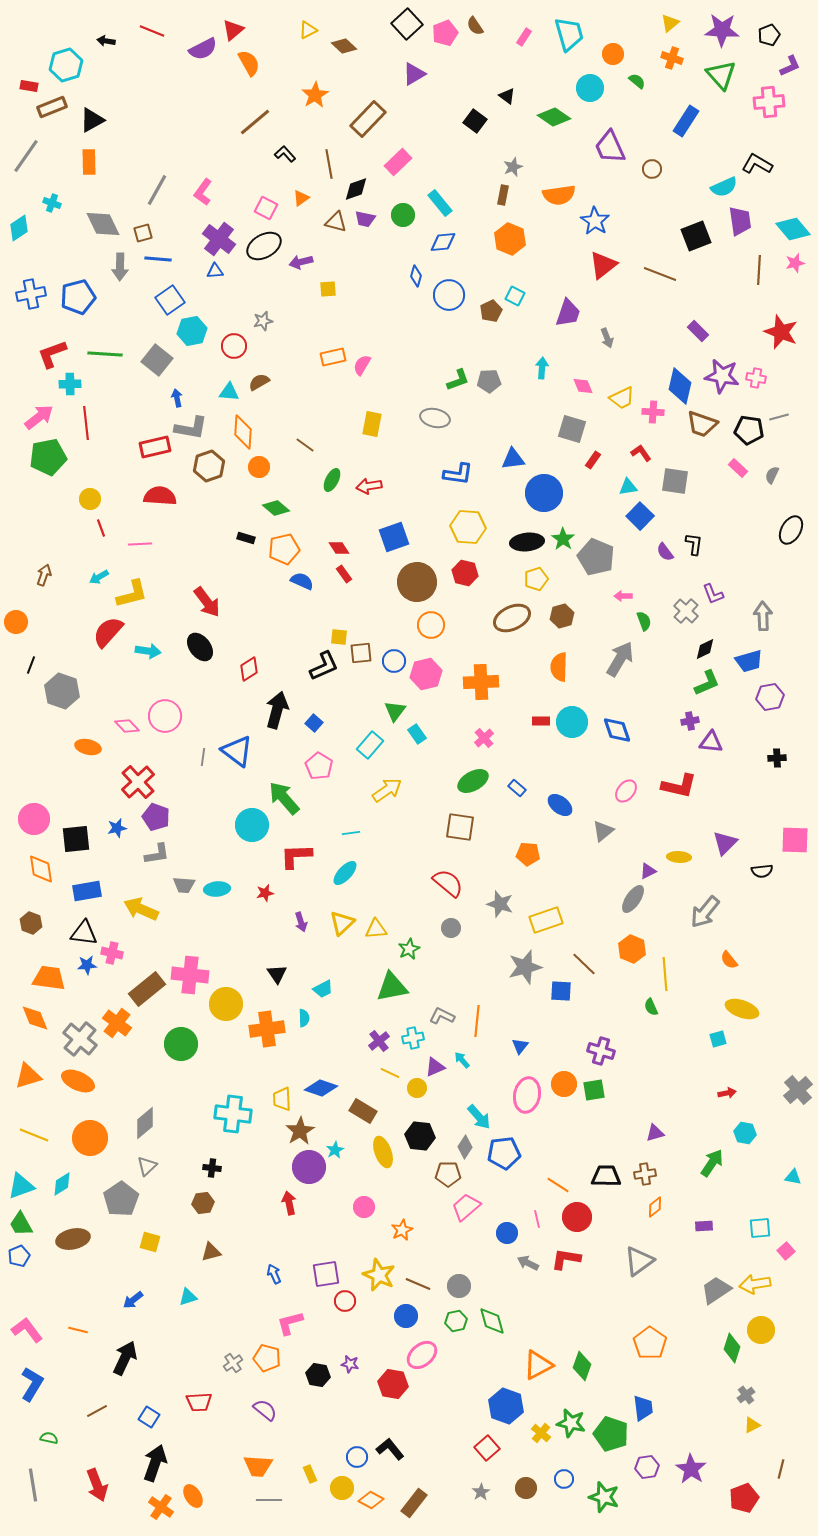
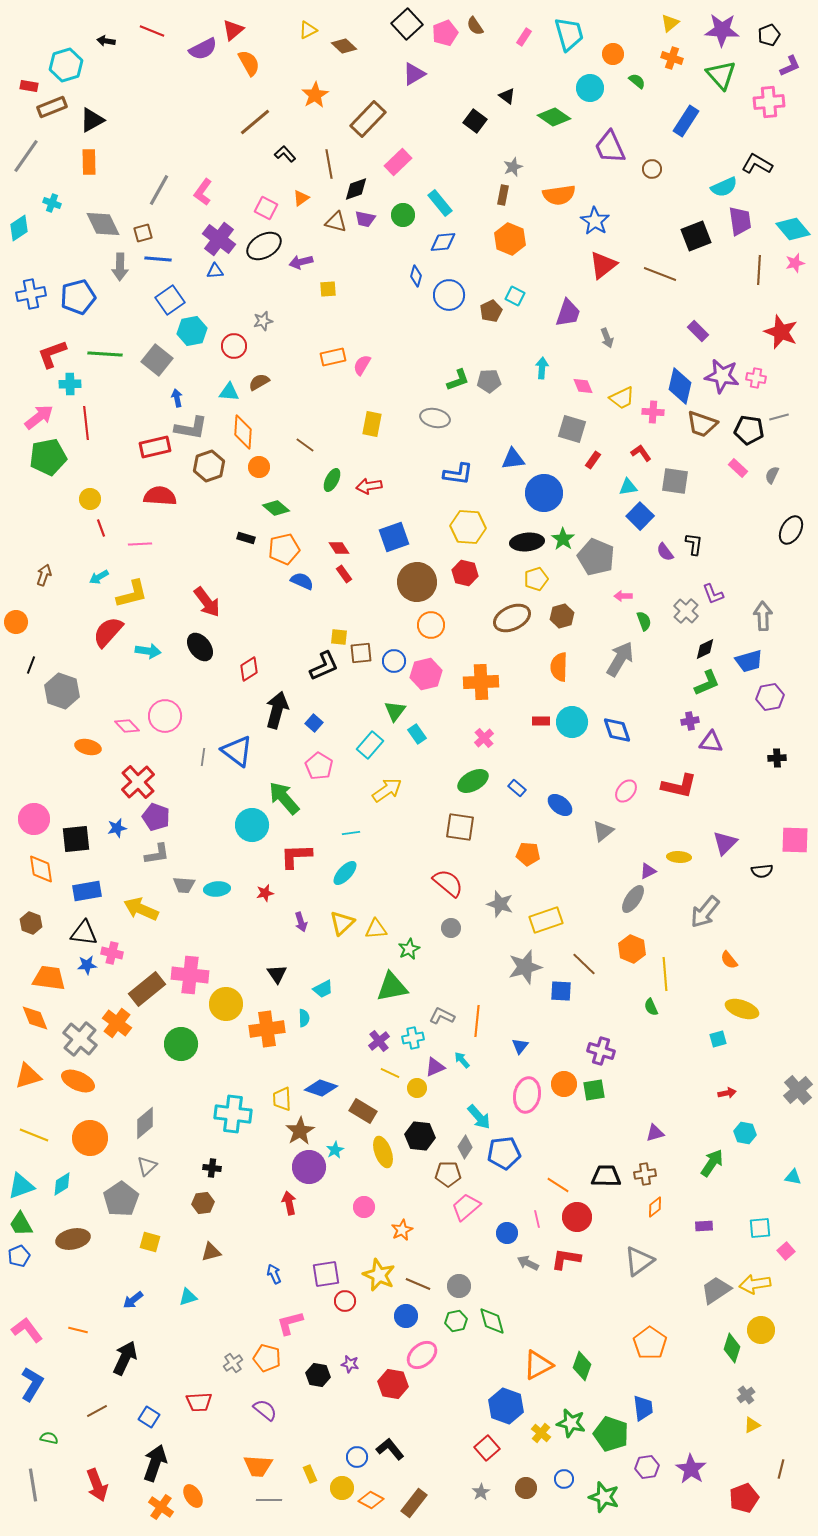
gray line at (157, 190): moved 2 px right
